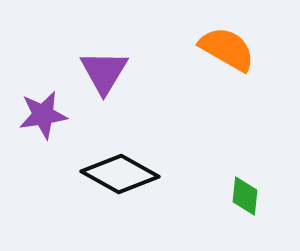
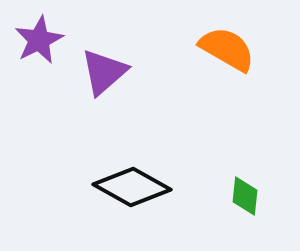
purple triangle: rotated 18 degrees clockwise
purple star: moved 4 px left, 75 px up; rotated 18 degrees counterclockwise
black diamond: moved 12 px right, 13 px down
